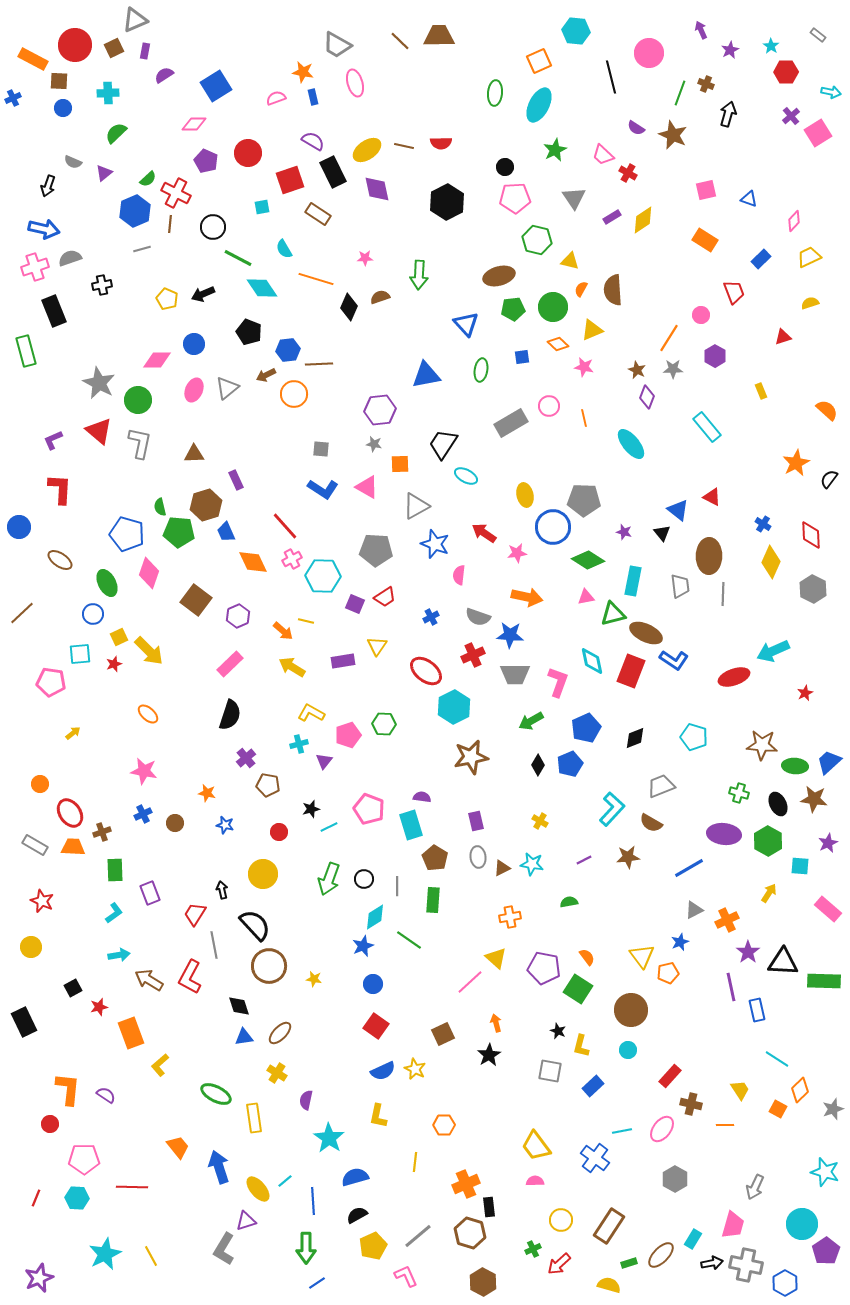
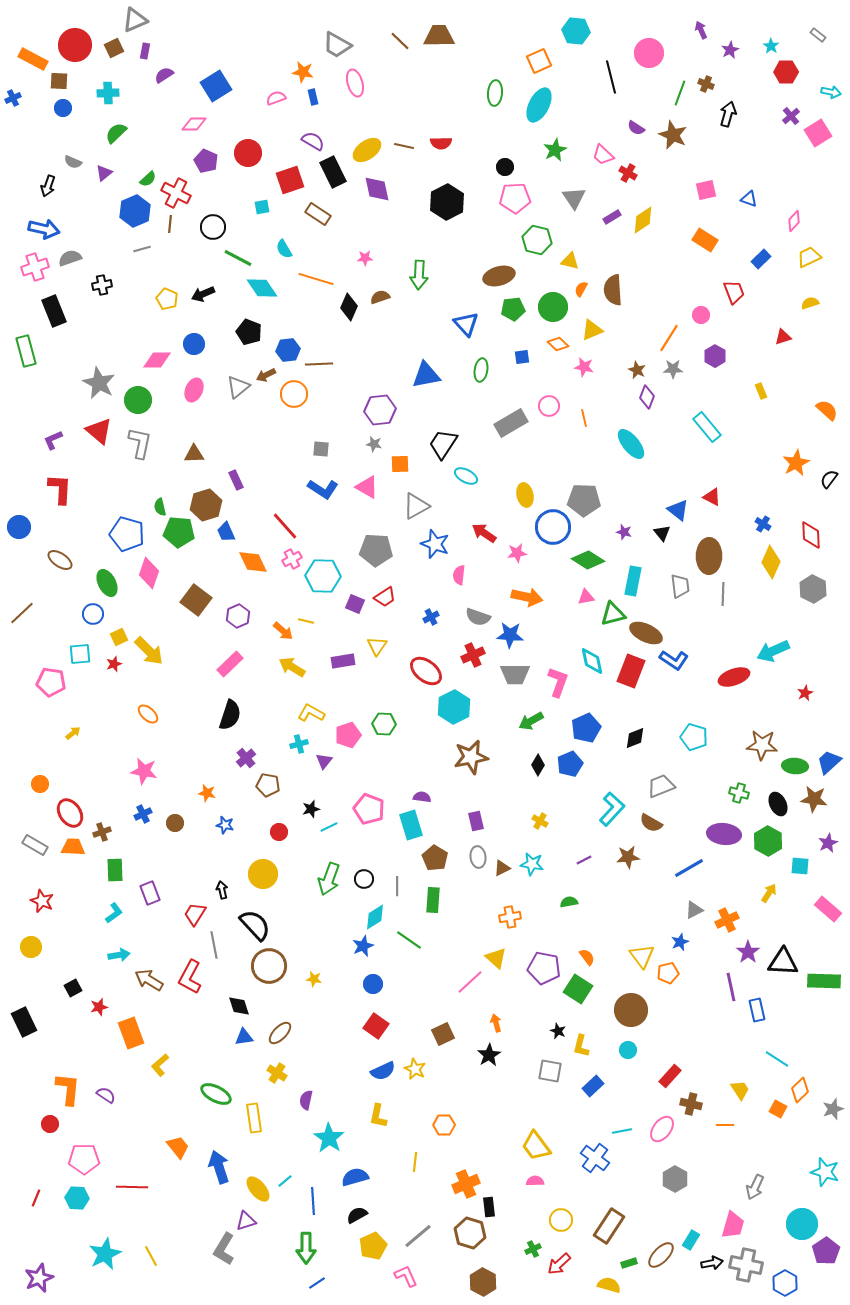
gray triangle at (227, 388): moved 11 px right, 1 px up
cyan rectangle at (693, 1239): moved 2 px left, 1 px down
